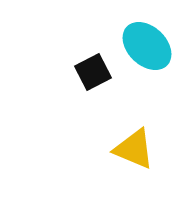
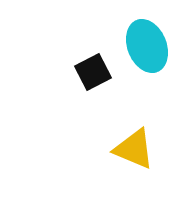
cyan ellipse: rotated 24 degrees clockwise
